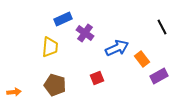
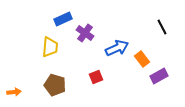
red square: moved 1 px left, 1 px up
